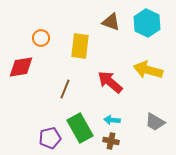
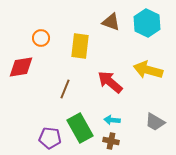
purple pentagon: rotated 20 degrees clockwise
